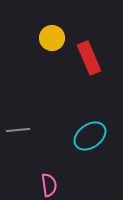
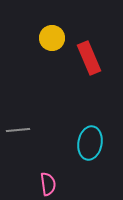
cyan ellipse: moved 7 px down; rotated 44 degrees counterclockwise
pink semicircle: moved 1 px left, 1 px up
